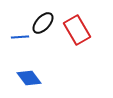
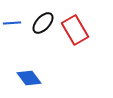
red rectangle: moved 2 px left
blue line: moved 8 px left, 14 px up
